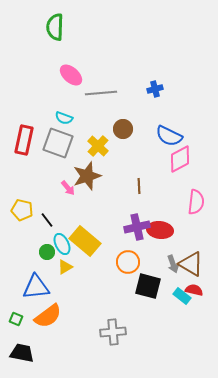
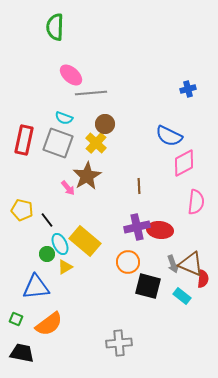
blue cross: moved 33 px right
gray line: moved 10 px left
brown circle: moved 18 px left, 5 px up
yellow cross: moved 2 px left, 3 px up
pink diamond: moved 4 px right, 4 px down
brown star: rotated 12 degrees counterclockwise
cyan ellipse: moved 2 px left
green circle: moved 2 px down
brown triangle: rotated 8 degrees counterclockwise
red semicircle: moved 9 px right, 11 px up; rotated 84 degrees clockwise
orange semicircle: moved 1 px right, 8 px down
gray cross: moved 6 px right, 11 px down
